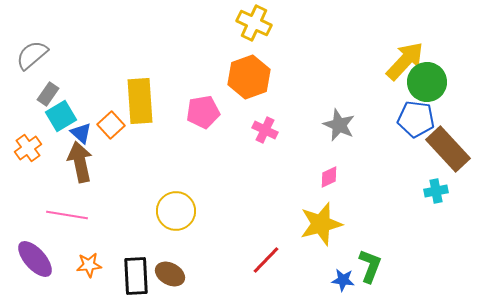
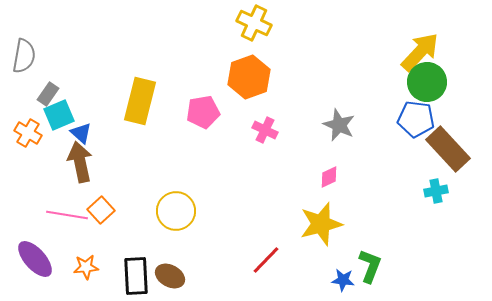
gray semicircle: moved 8 px left, 1 px down; rotated 140 degrees clockwise
yellow arrow: moved 15 px right, 9 px up
yellow rectangle: rotated 18 degrees clockwise
cyan square: moved 2 px left, 1 px up; rotated 8 degrees clockwise
orange square: moved 10 px left, 85 px down
orange cross: moved 15 px up; rotated 24 degrees counterclockwise
orange star: moved 3 px left, 2 px down
brown ellipse: moved 2 px down
